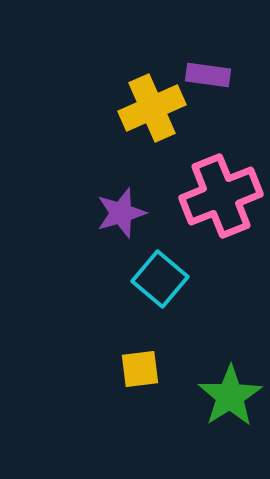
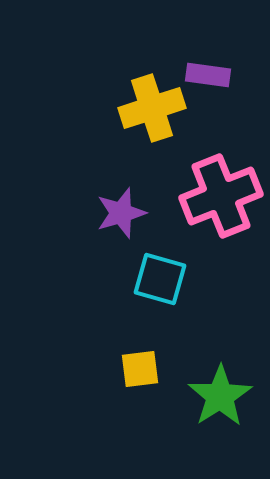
yellow cross: rotated 6 degrees clockwise
cyan square: rotated 24 degrees counterclockwise
green star: moved 10 px left
